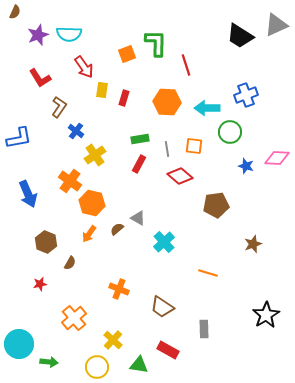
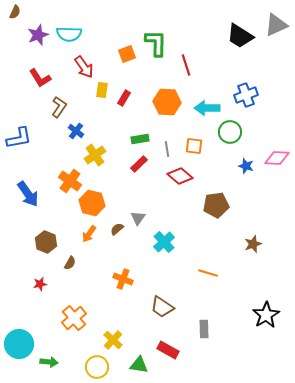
red rectangle at (124, 98): rotated 14 degrees clockwise
red rectangle at (139, 164): rotated 18 degrees clockwise
blue arrow at (28, 194): rotated 12 degrees counterclockwise
gray triangle at (138, 218): rotated 35 degrees clockwise
orange cross at (119, 289): moved 4 px right, 10 px up
